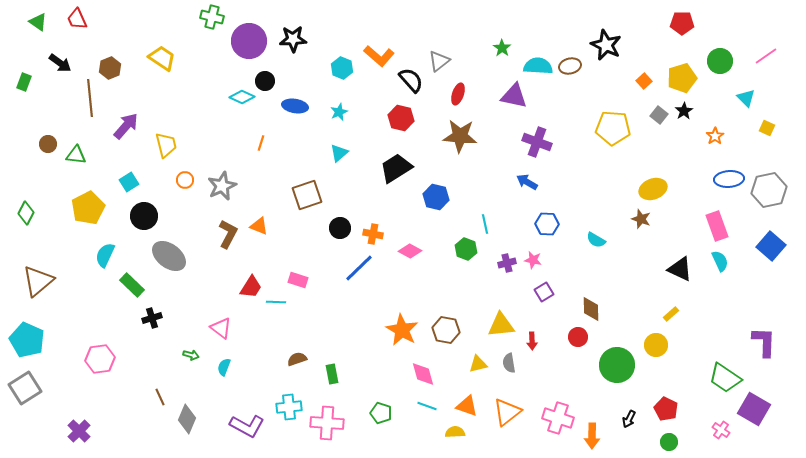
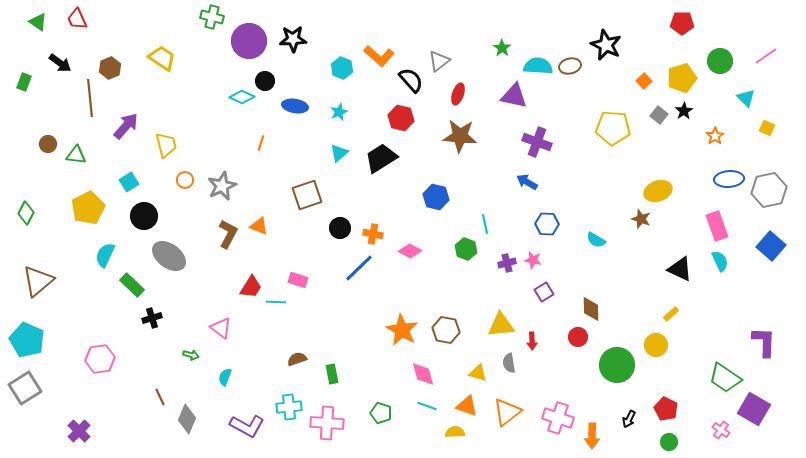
black trapezoid at (396, 168): moved 15 px left, 10 px up
yellow ellipse at (653, 189): moved 5 px right, 2 px down
yellow triangle at (478, 364): moved 9 px down; rotated 30 degrees clockwise
cyan semicircle at (224, 367): moved 1 px right, 10 px down
